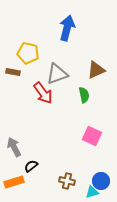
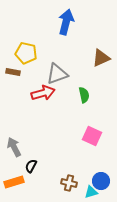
blue arrow: moved 1 px left, 6 px up
yellow pentagon: moved 2 px left
brown triangle: moved 5 px right, 12 px up
red arrow: rotated 70 degrees counterclockwise
black semicircle: rotated 24 degrees counterclockwise
brown cross: moved 2 px right, 2 px down
cyan triangle: moved 1 px left
